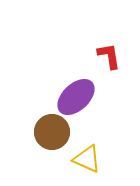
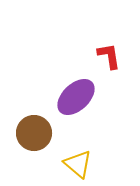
brown circle: moved 18 px left, 1 px down
yellow triangle: moved 9 px left, 5 px down; rotated 16 degrees clockwise
